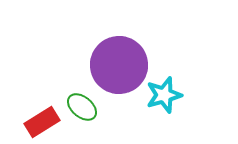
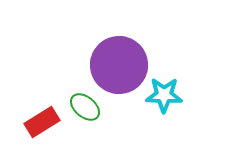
cyan star: rotated 18 degrees clockwise
green ellipse: moved 3 px right
